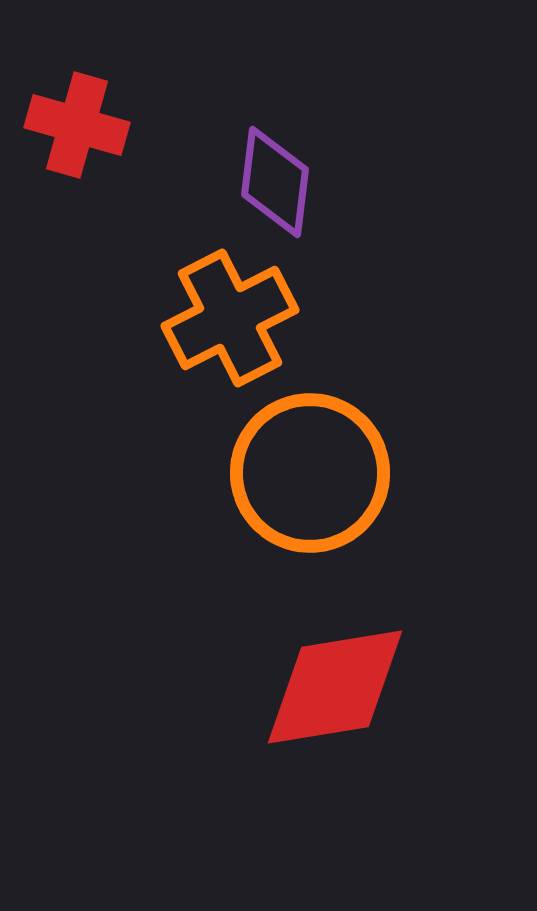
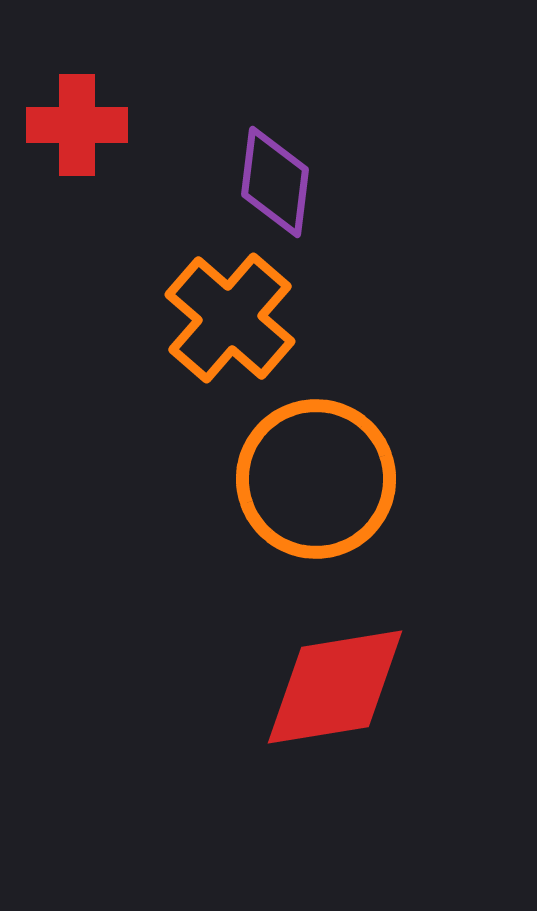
red cross: rotated 16 degrees counterclockwise
orange cross: rotated 22 degrees counterclockwise
orange circle: moved 6 px right, 6 px down
